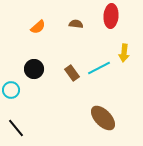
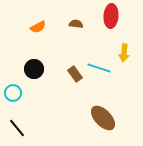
orange semicircle: rotated 14 degrees clockwise
cyan line: rotated 45 degrees clockwise
brown rectangle: moved 3 px right, 1 px down
cyan circle: moved 2 px right, 3 px down
black line: moved 1 px right
